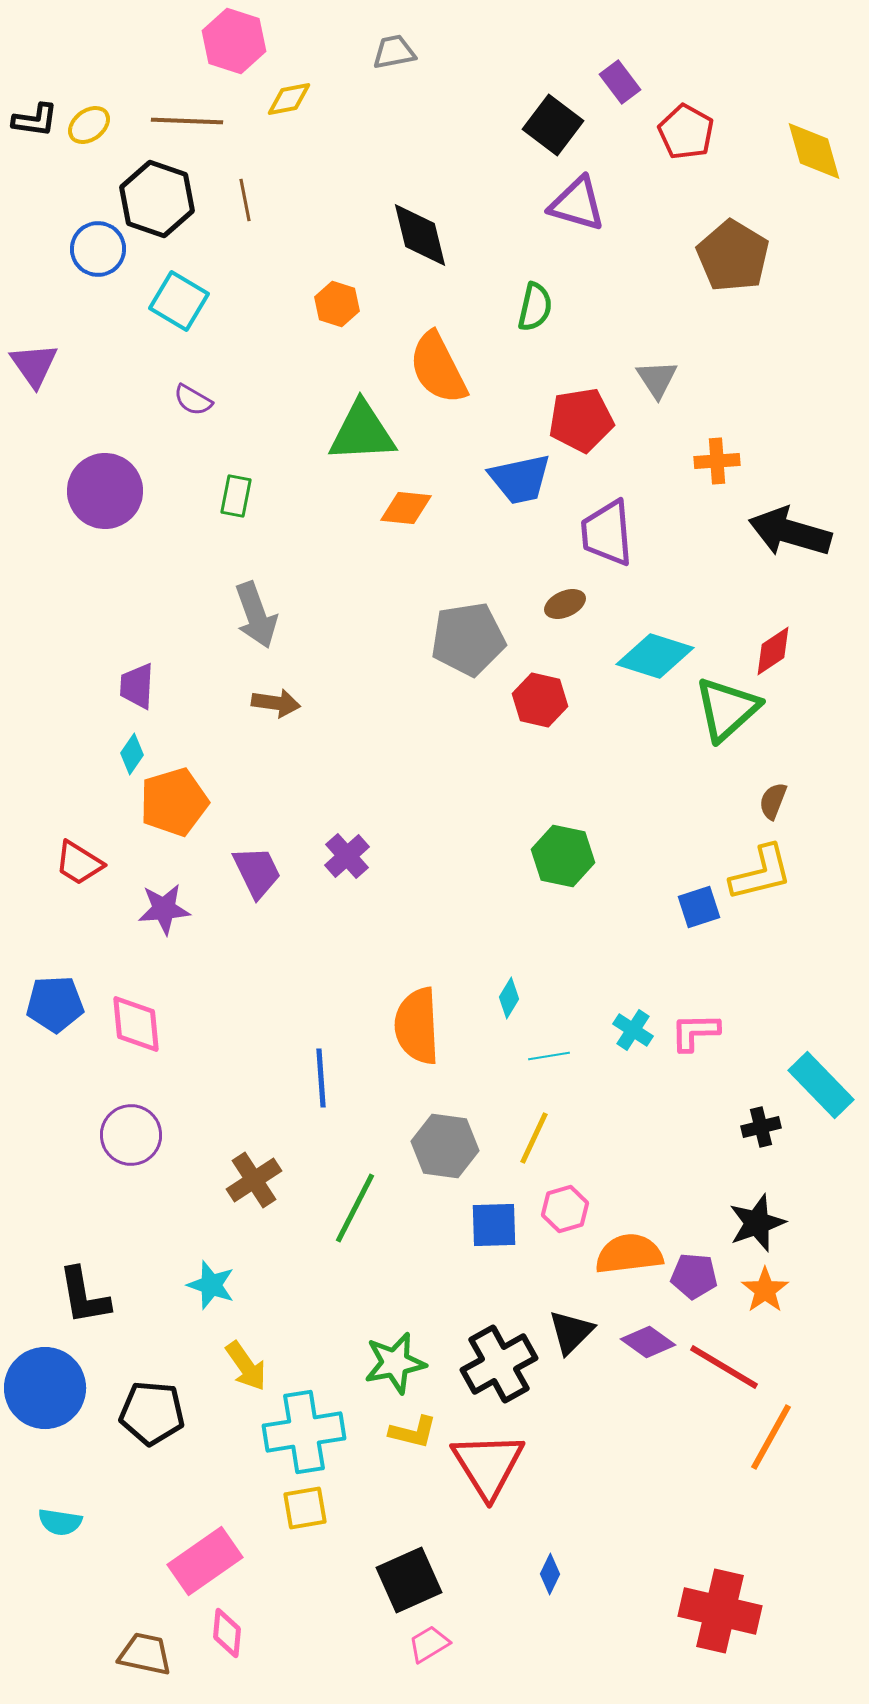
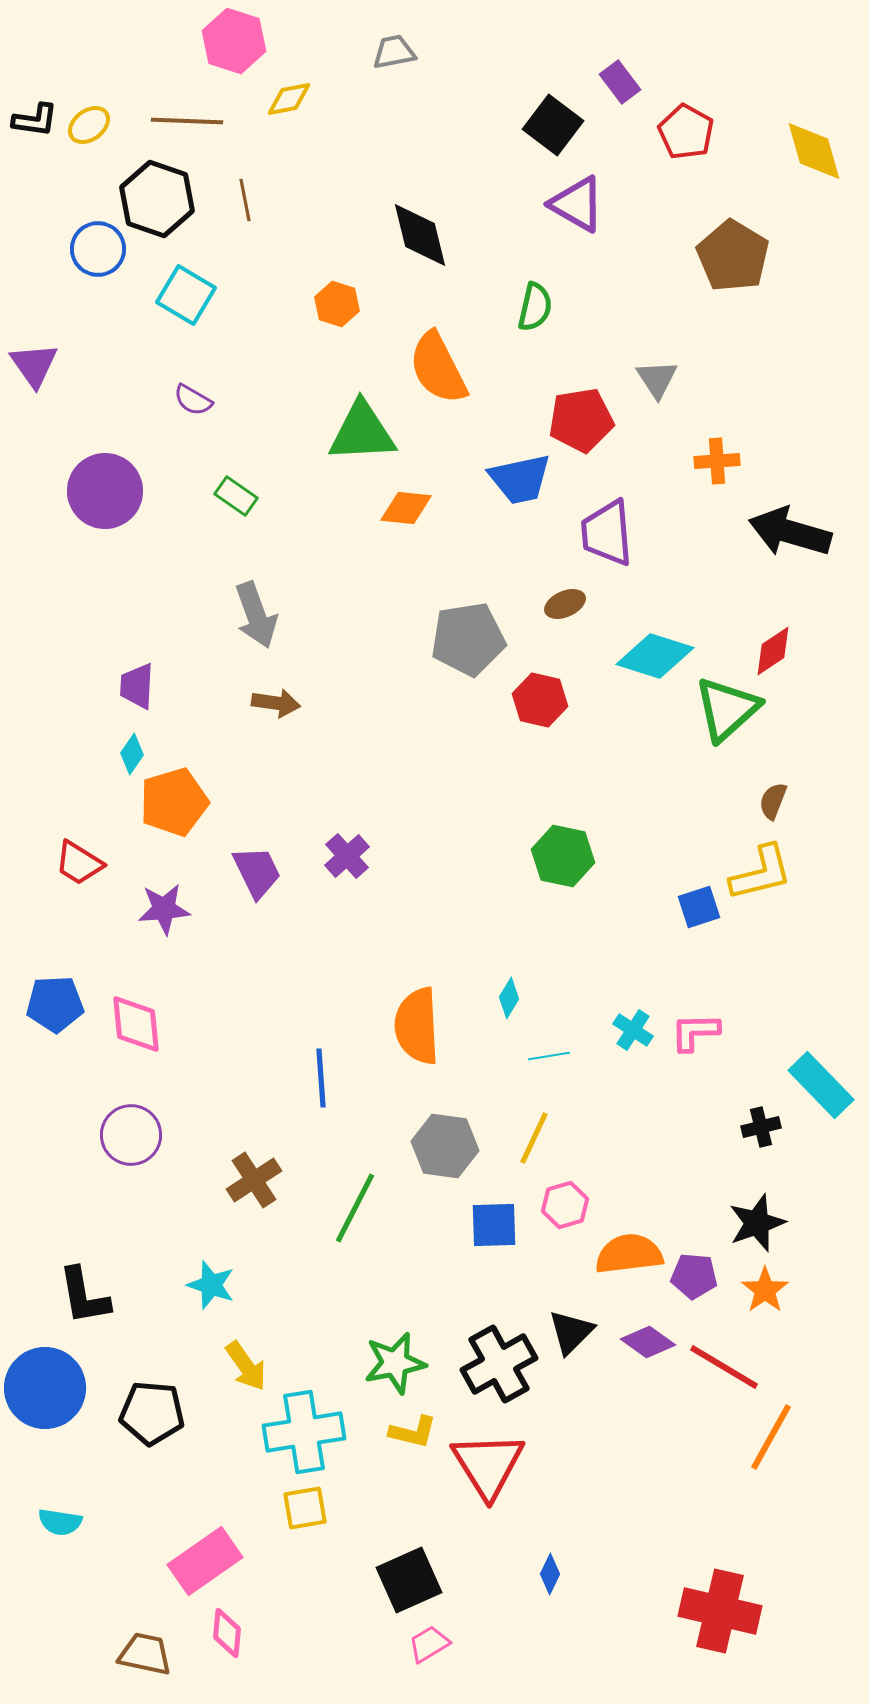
purple triangle at (577, 204): rotated 14 degrees clockwise
cyan square at (179, 301): moved 7 px right, 6 px up
green rectangle at (236, 496): rotated 66 degrees counterclockwise
pink hexagon at (565, 1209): moved 4 px up
